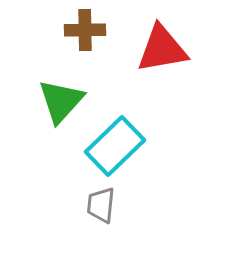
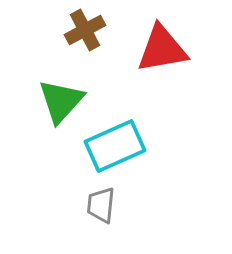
brown cross: rotated 27 degrees counterclockwise
cyan rectangle: rotated 20 degrees clockwise
